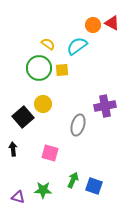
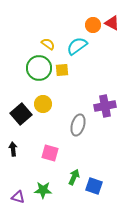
black square: moved 2 px left, 3 px up
green arrow: moved 1 px right, 3 px up
